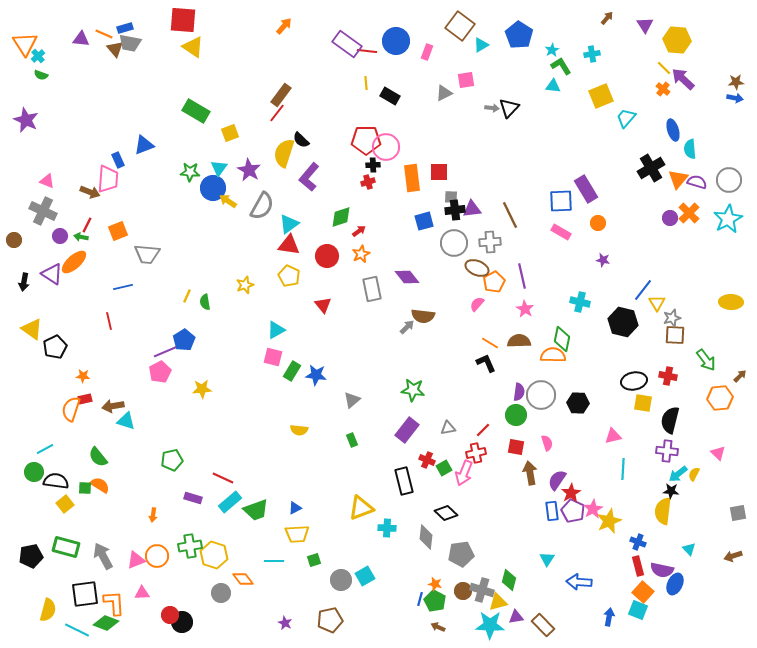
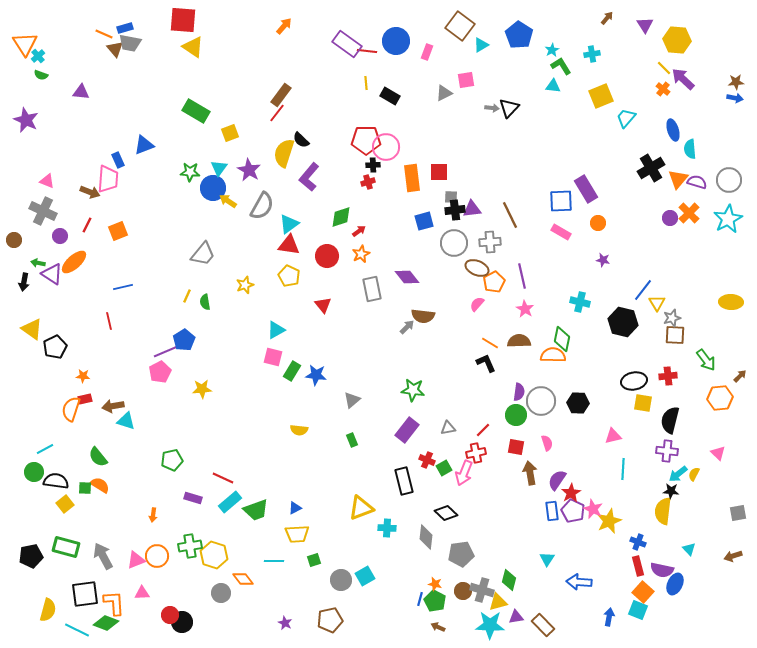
purple triangle at (81, 39): moved 53 px down
green arrow at (81, 237): moved 43 px left, 26 px down
gray trapezoid at (147, 254): moved 56 px right; rotated 56 degrees counterclockwise
red cross at (668, 376): rotated 18 degrees counterclockwise
gray circle at (541, 395): moved 6 px down
pink star at (593, 509): rotated 18 degrees counterclockwise
